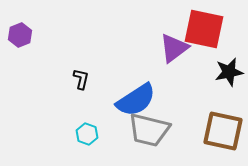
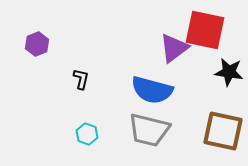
red square: moved 1 px right, 1 px down
purple hexagon: moved 17 px right, 9 px down
black star: rotated 20 degrees clockwise
blue semicircle: moved 16 px right, 10 px up; rotated 48 degrees clockwise
